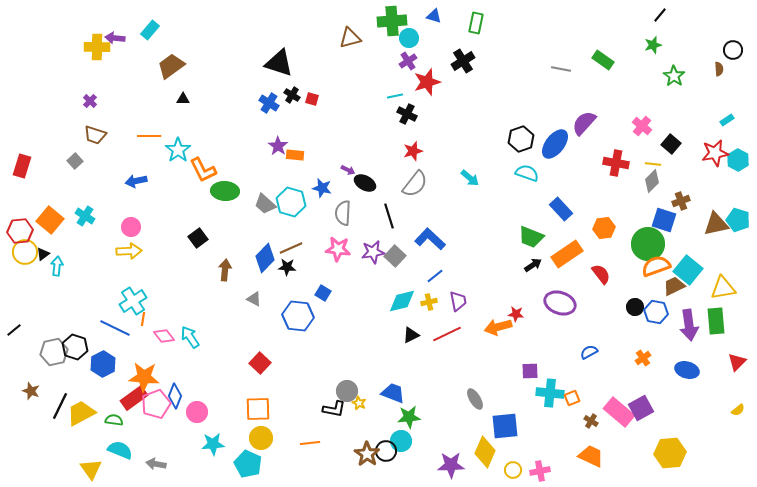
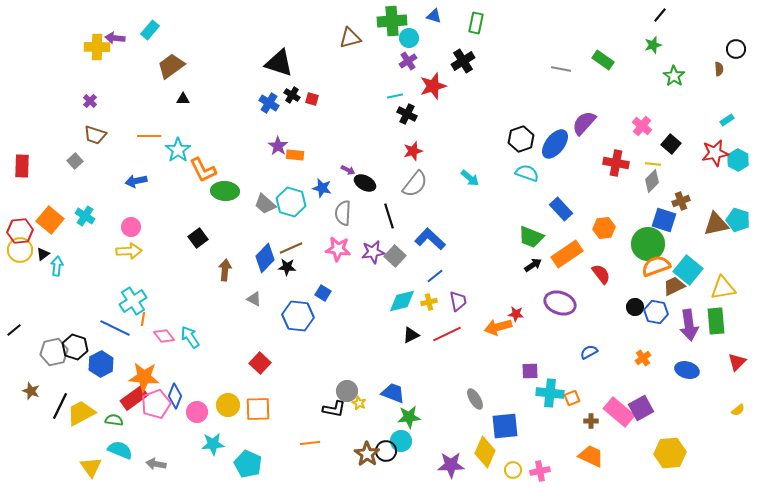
black circle at (733, 50): moved 3 px right, 1 px up
red star at (427, 82): moved 6 px right, 4 px down
red rectangle at (22, 166): rotated 15 degrees counterclockwise
yellow circle at (25, 252): moved 5 px left, 2 px up
blue hexagon at (103, 364): moved 2 px left
brown cross at (591, 421): rotated 32 degrees counterclockwise
yellow circle at (261, 438): moved 33 px left, 33 px up
yellow triangle at (91, 469): moved 2 px up
